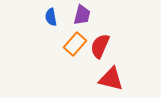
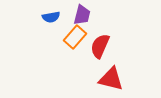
blue semicircle: rotated 90 degrees counterclockwise
orange rectangle: moved 7 px up
